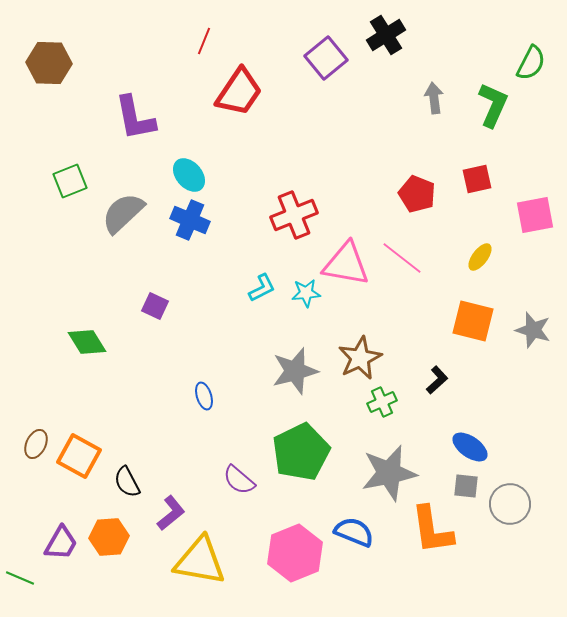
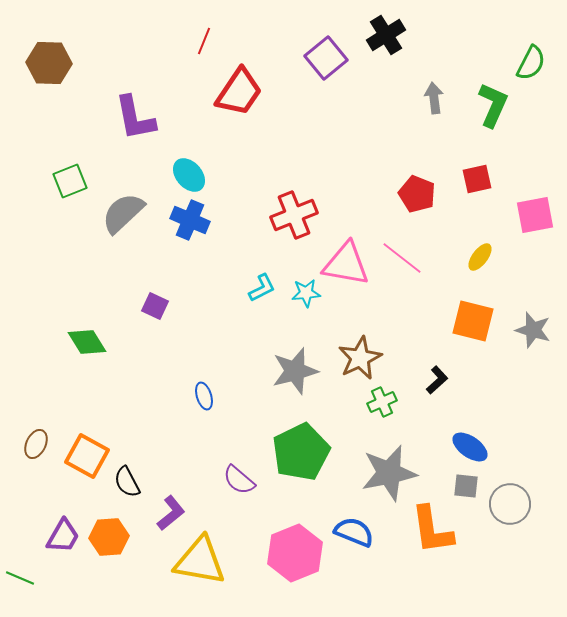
orange square at (79, 456): moved 8 px right
purple trapezoid at (61, 543): moved 2 px right, 7 px up
